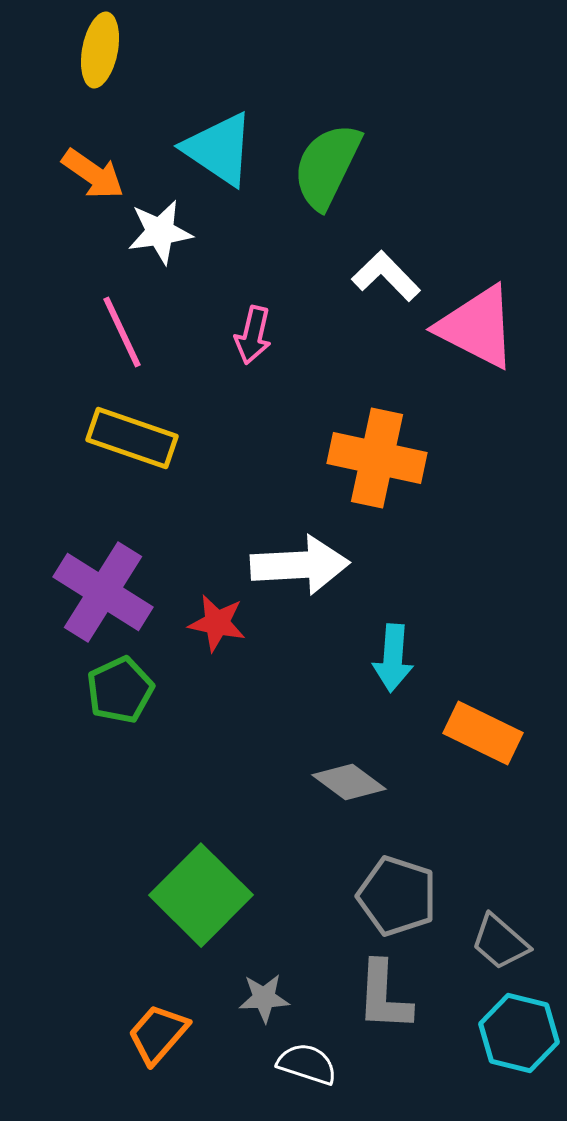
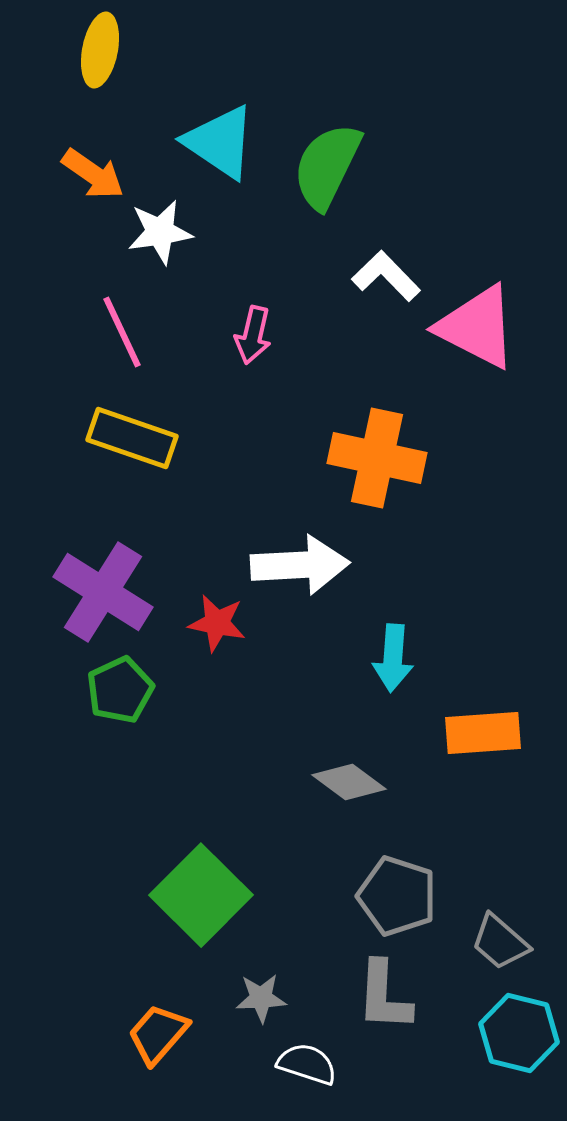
cyan triangle: moved 1 px right, 7 px up
orange rectangle: rotated 30 degrees counterclockwise
gray star: moved 3 px left
